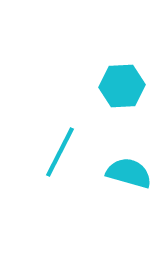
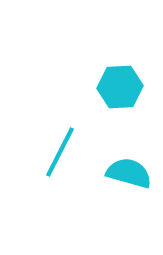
cyan hexagon: moved 2 px left, 1 px down
